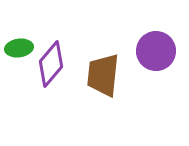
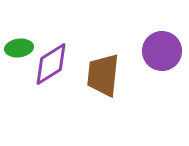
purple circle: moved 6 px right
purple diamond: rotated 18 degrees clockwise
